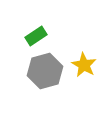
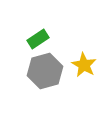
green rectangle: moved 2 px right, 3 px down
